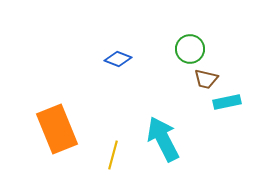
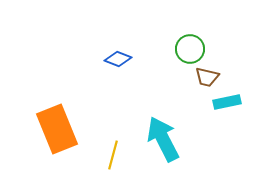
brown trapezoid: moved 1 px right, 2 px up
